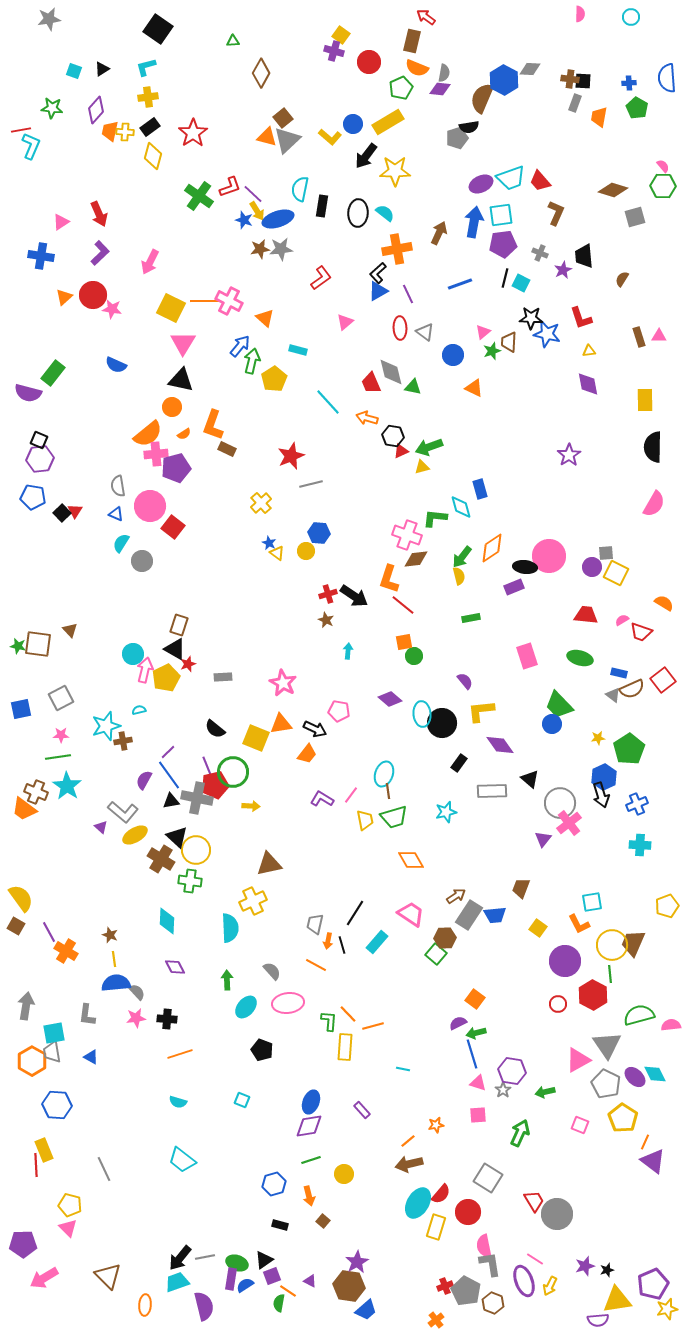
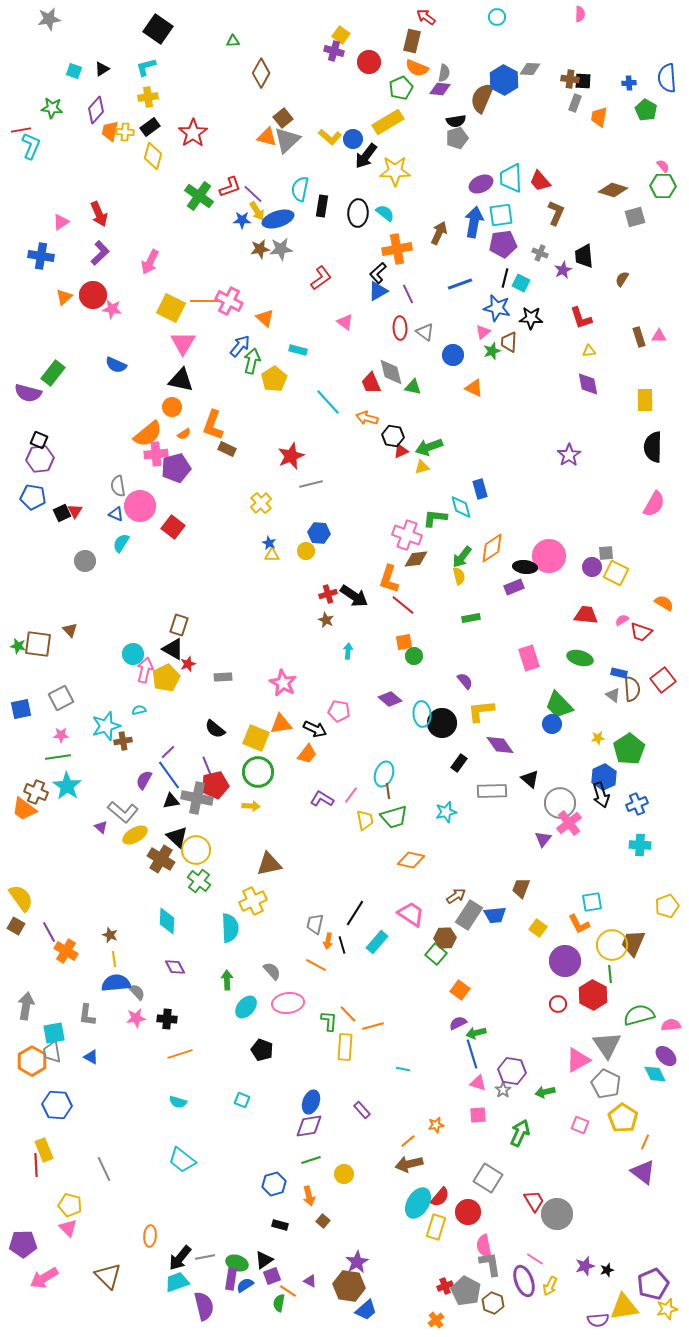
cyan circle at (631, 17): moved 134 px left
green pentagon at (637, 108): moved 9 px right, 2 px down
blue circle at (353, 124): moved 15 px down
black semicircle at (469, 127): moved 13 px left, 6 px up
cyan trapezoid at (511, 178): rotated 108 degrees clockwise
blue star at (244, 220): moved 2 px left; rotated 18 degrees counterclockwise
pink triangle at (345, 322): rotated 42 degrees counterclockwise
blue star at (547, 334): moved 50 px left, 26 px up
pink circle at (150, 506): moved 10 px left
black square at (62, 513): rotated 18 degrees clockwise
yellow triangle at (277, 553): moved 5 px left, 2 px down; rotated 35 degrees counterclockwise
gray circle at (142, 561): moved 57 px left
black triangle at (175, 649): moved 2 px left
pink rectangle at (527, 656): moved 2 px right, 2 px down
brown semicircle at (632, 689): rotated 70 degrees counterclockwise
green circle at (233, 772): moved 25 px right
orange diamond at (411, 860): rotated 48 degrees counterclockwise
green cross at (190, 881): moved 9 px right; rotated 30 degrees clockwise
orange square at (475, 999): moved 15 px left, 9 px up
purple ellipse at (635, 1077): moved 31 px right, 21 px up
purple triangle at (653, 1161): moved 10 px left, 11 px down
red semicircle at (441, 1194): moved 1 px left, 3 px down
yellow triangle at (617, 1300): moved 7 px right, 7 px down
orange ellipse at (145, 1305): moved 5 px right, 69 px up
